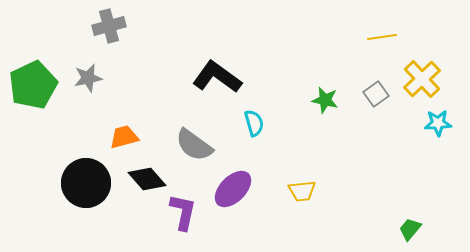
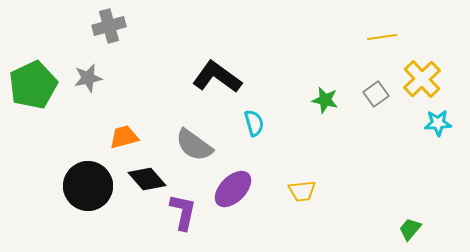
black circle: moved 2 px right, 3 px down
